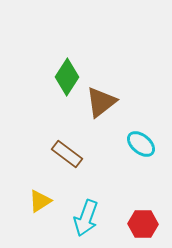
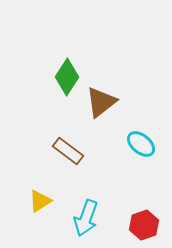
brown rectangle: moved 1 px right, 3 px up
red hexagon: moved 1 px right, 1 px down; rotated 20 degrees counterclockwise
